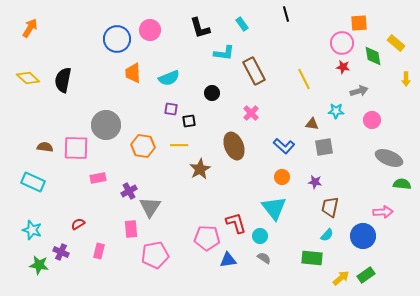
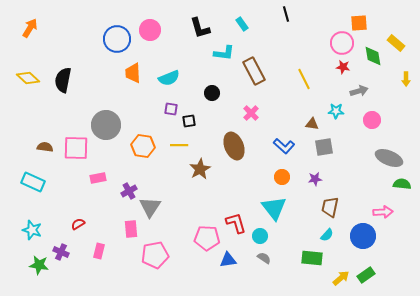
purple star at (315, 182): moved 3 px up; rotated 16 degrees counterclockwise
